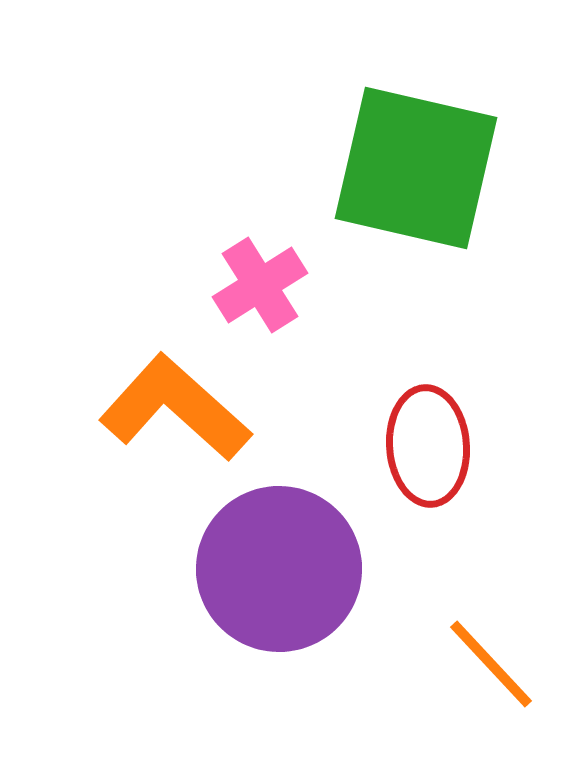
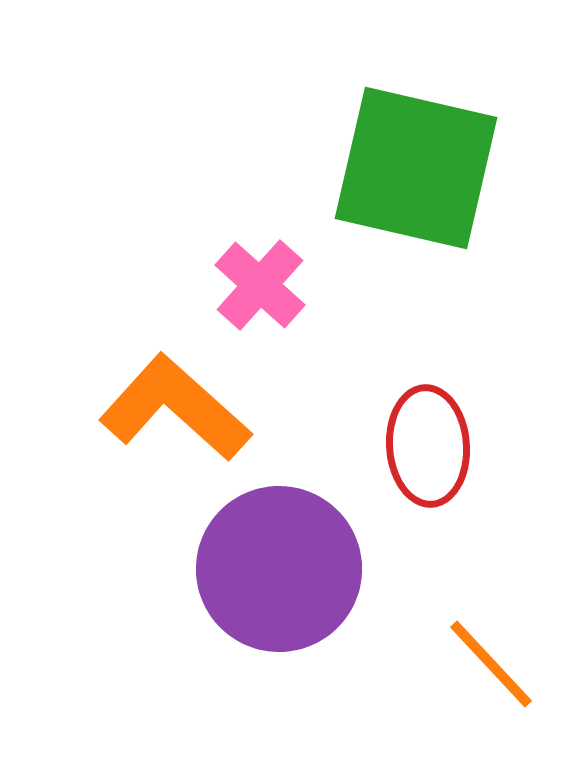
pink cross: rotated 16 degrees counterclockwise
